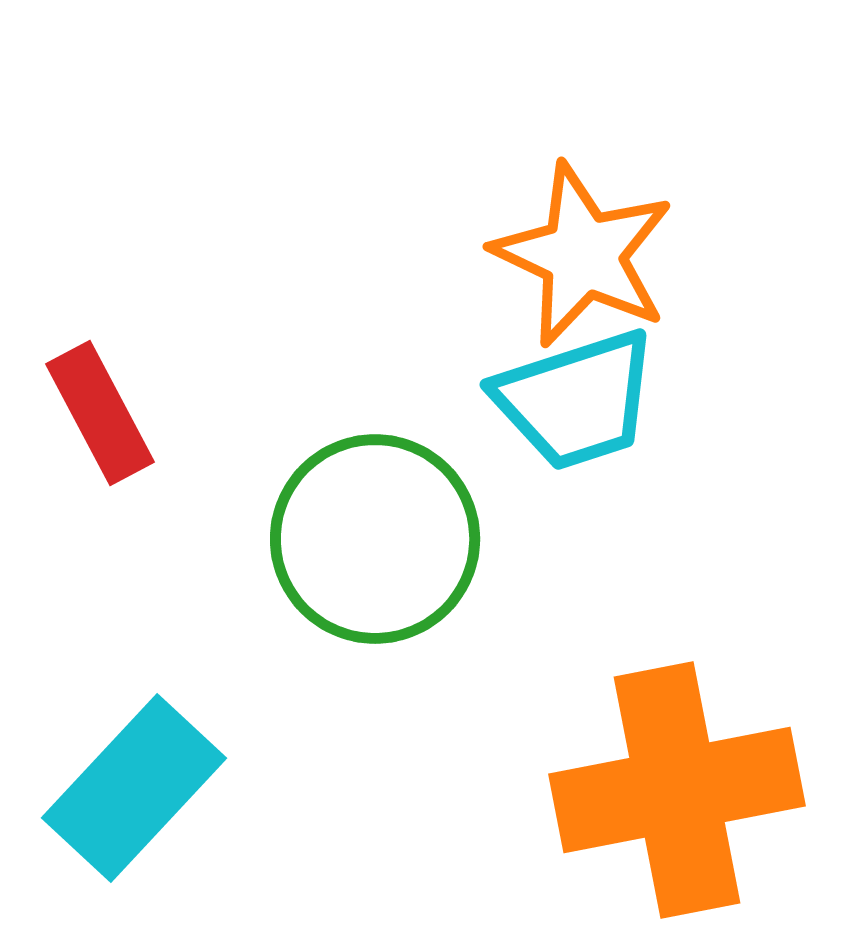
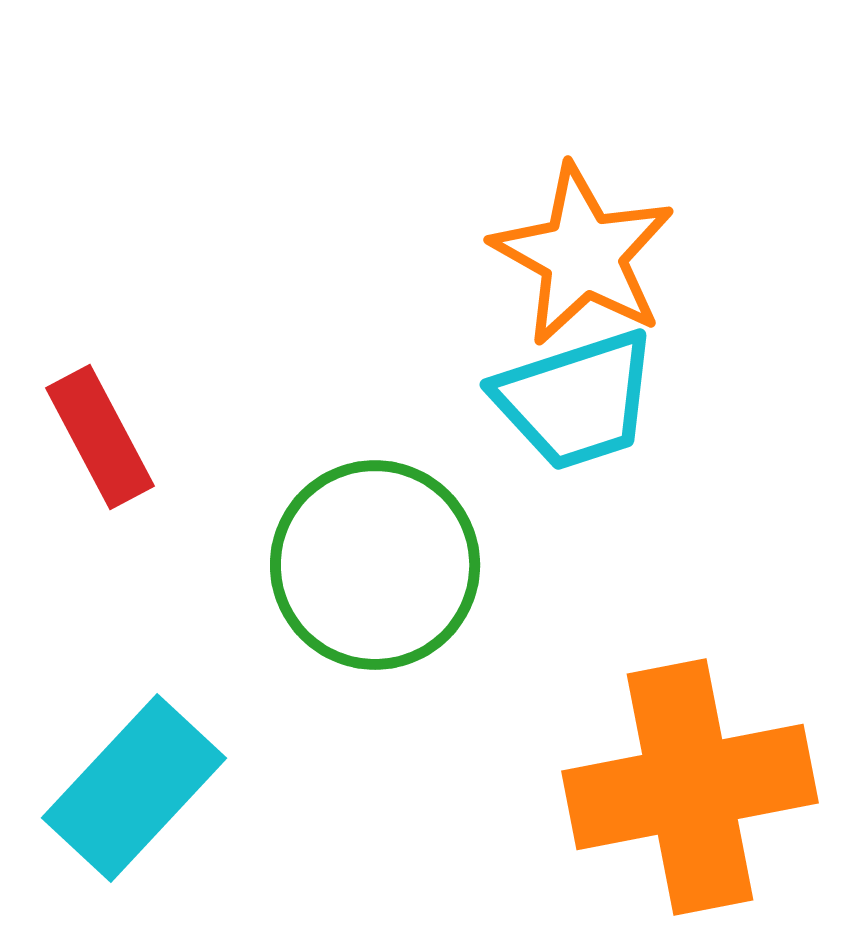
orange star: rotated 4 degrees clockwise
red rectangle: moved 24 px down
green circle: moved 26 px down
orange cross: moved 13 px right, 3 px up
